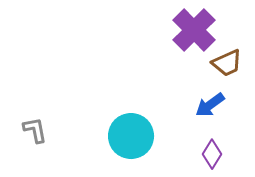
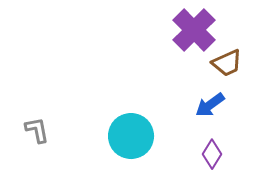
gray L-shape: moved 2 px right
